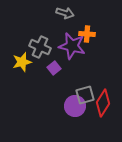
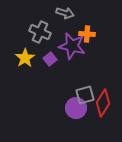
gray cross: moved 15 px up
yellow star: moved 3 px right, 4 px up; rotated 18 degrees counterclockwise
purple square: moved 4 px left, 9 px up
purple circle: moved 1 px right, 2 px down
